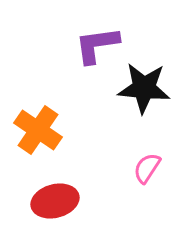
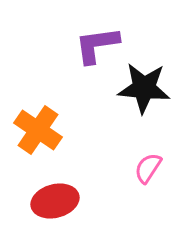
pink semicircle: moved 1 px right
